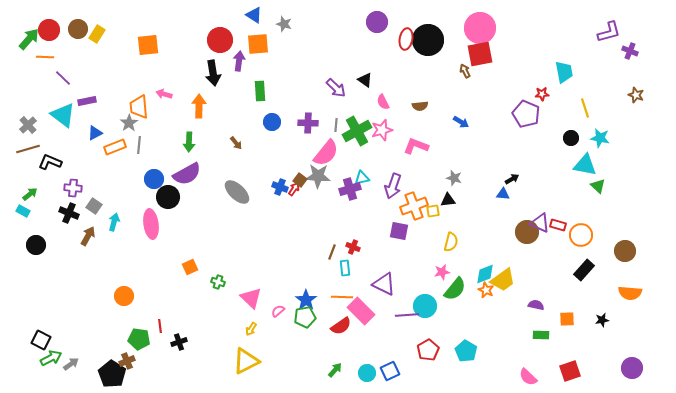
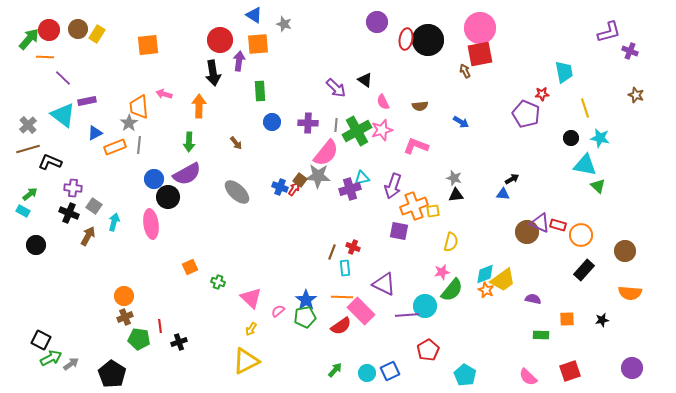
black triangle at (448, 200): moved 8 px right, 5 px up
green semicircle at (455, 289): moved 3 px left, 1 px down
purple semicircle at (536, 305): moved 3 px left, 6 px up
cyan pentagon at (466, 351): moved 1 px left, 24 px down
brown cross at (127, 361): moved 2 px left, 44 px up
